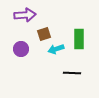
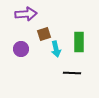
purple arrow: moved 1 px right, 1 px up
green rectangle: moved 3 px down
cyan arrow: rotated 84 degrees counterclockwise
